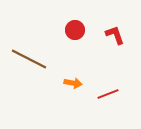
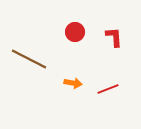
red circle: moved 2 px down
red L-shape: moved 1 px left, 2 px down; rotated 15 degrees clockwise
red line: moved 5 px up
